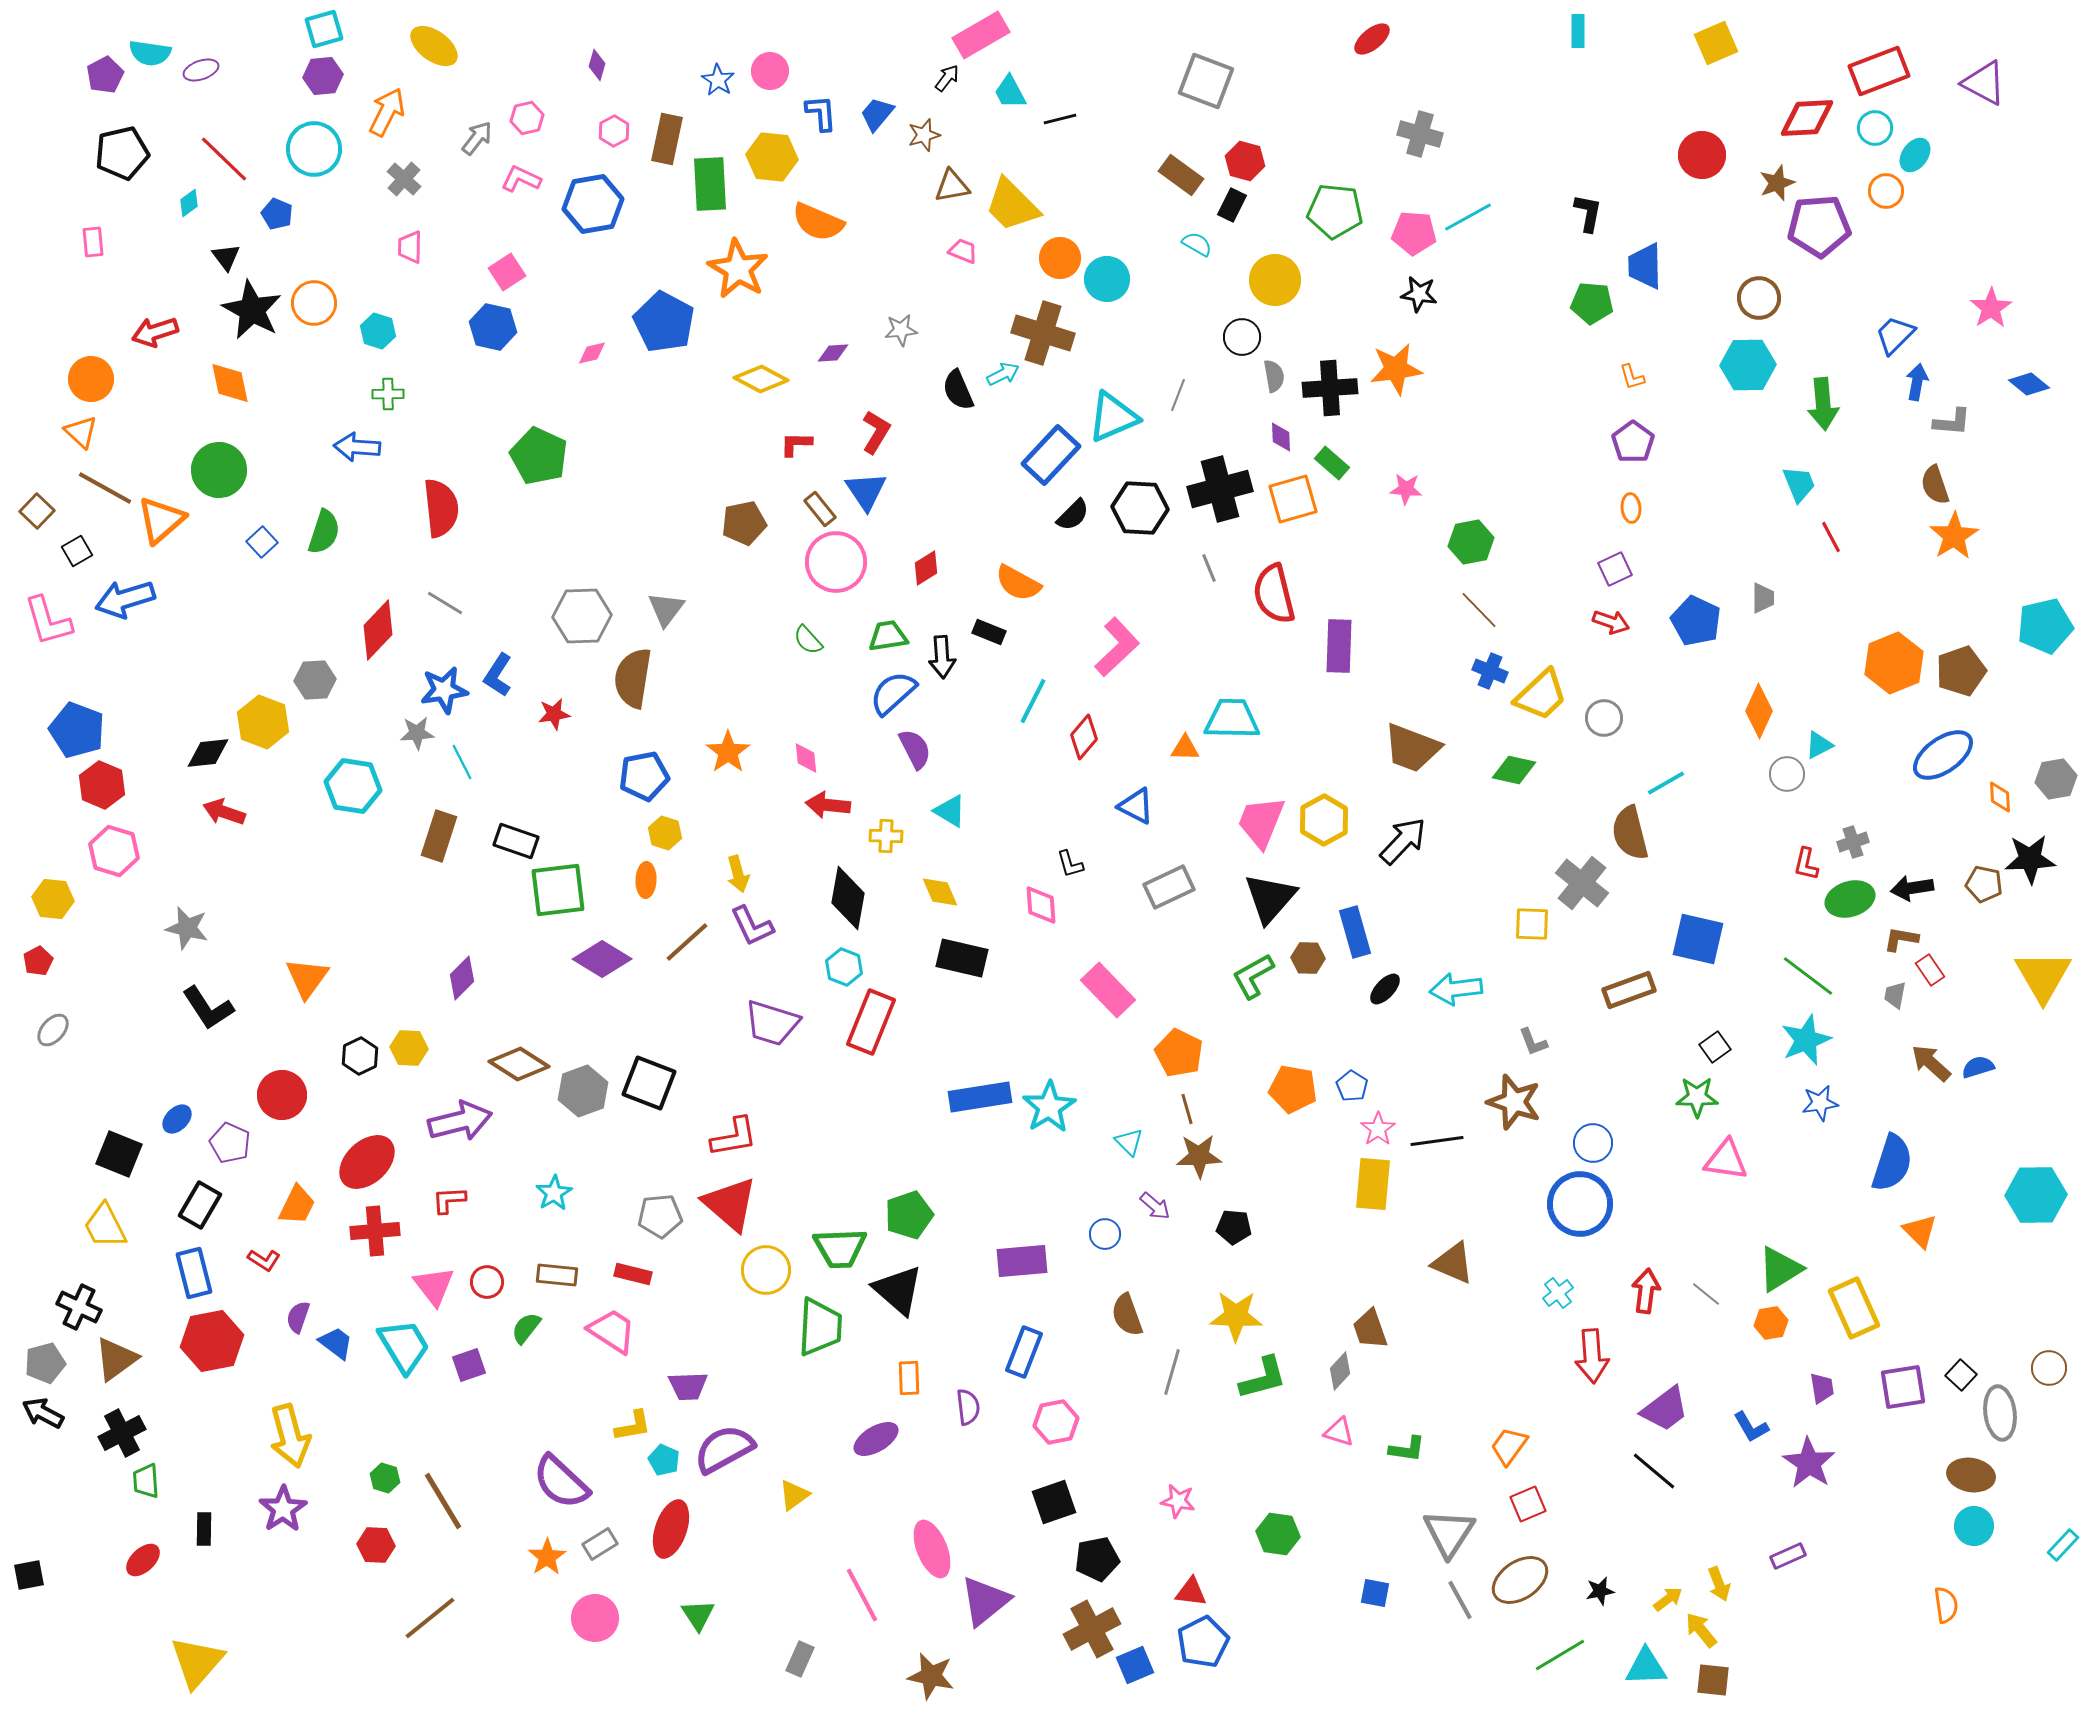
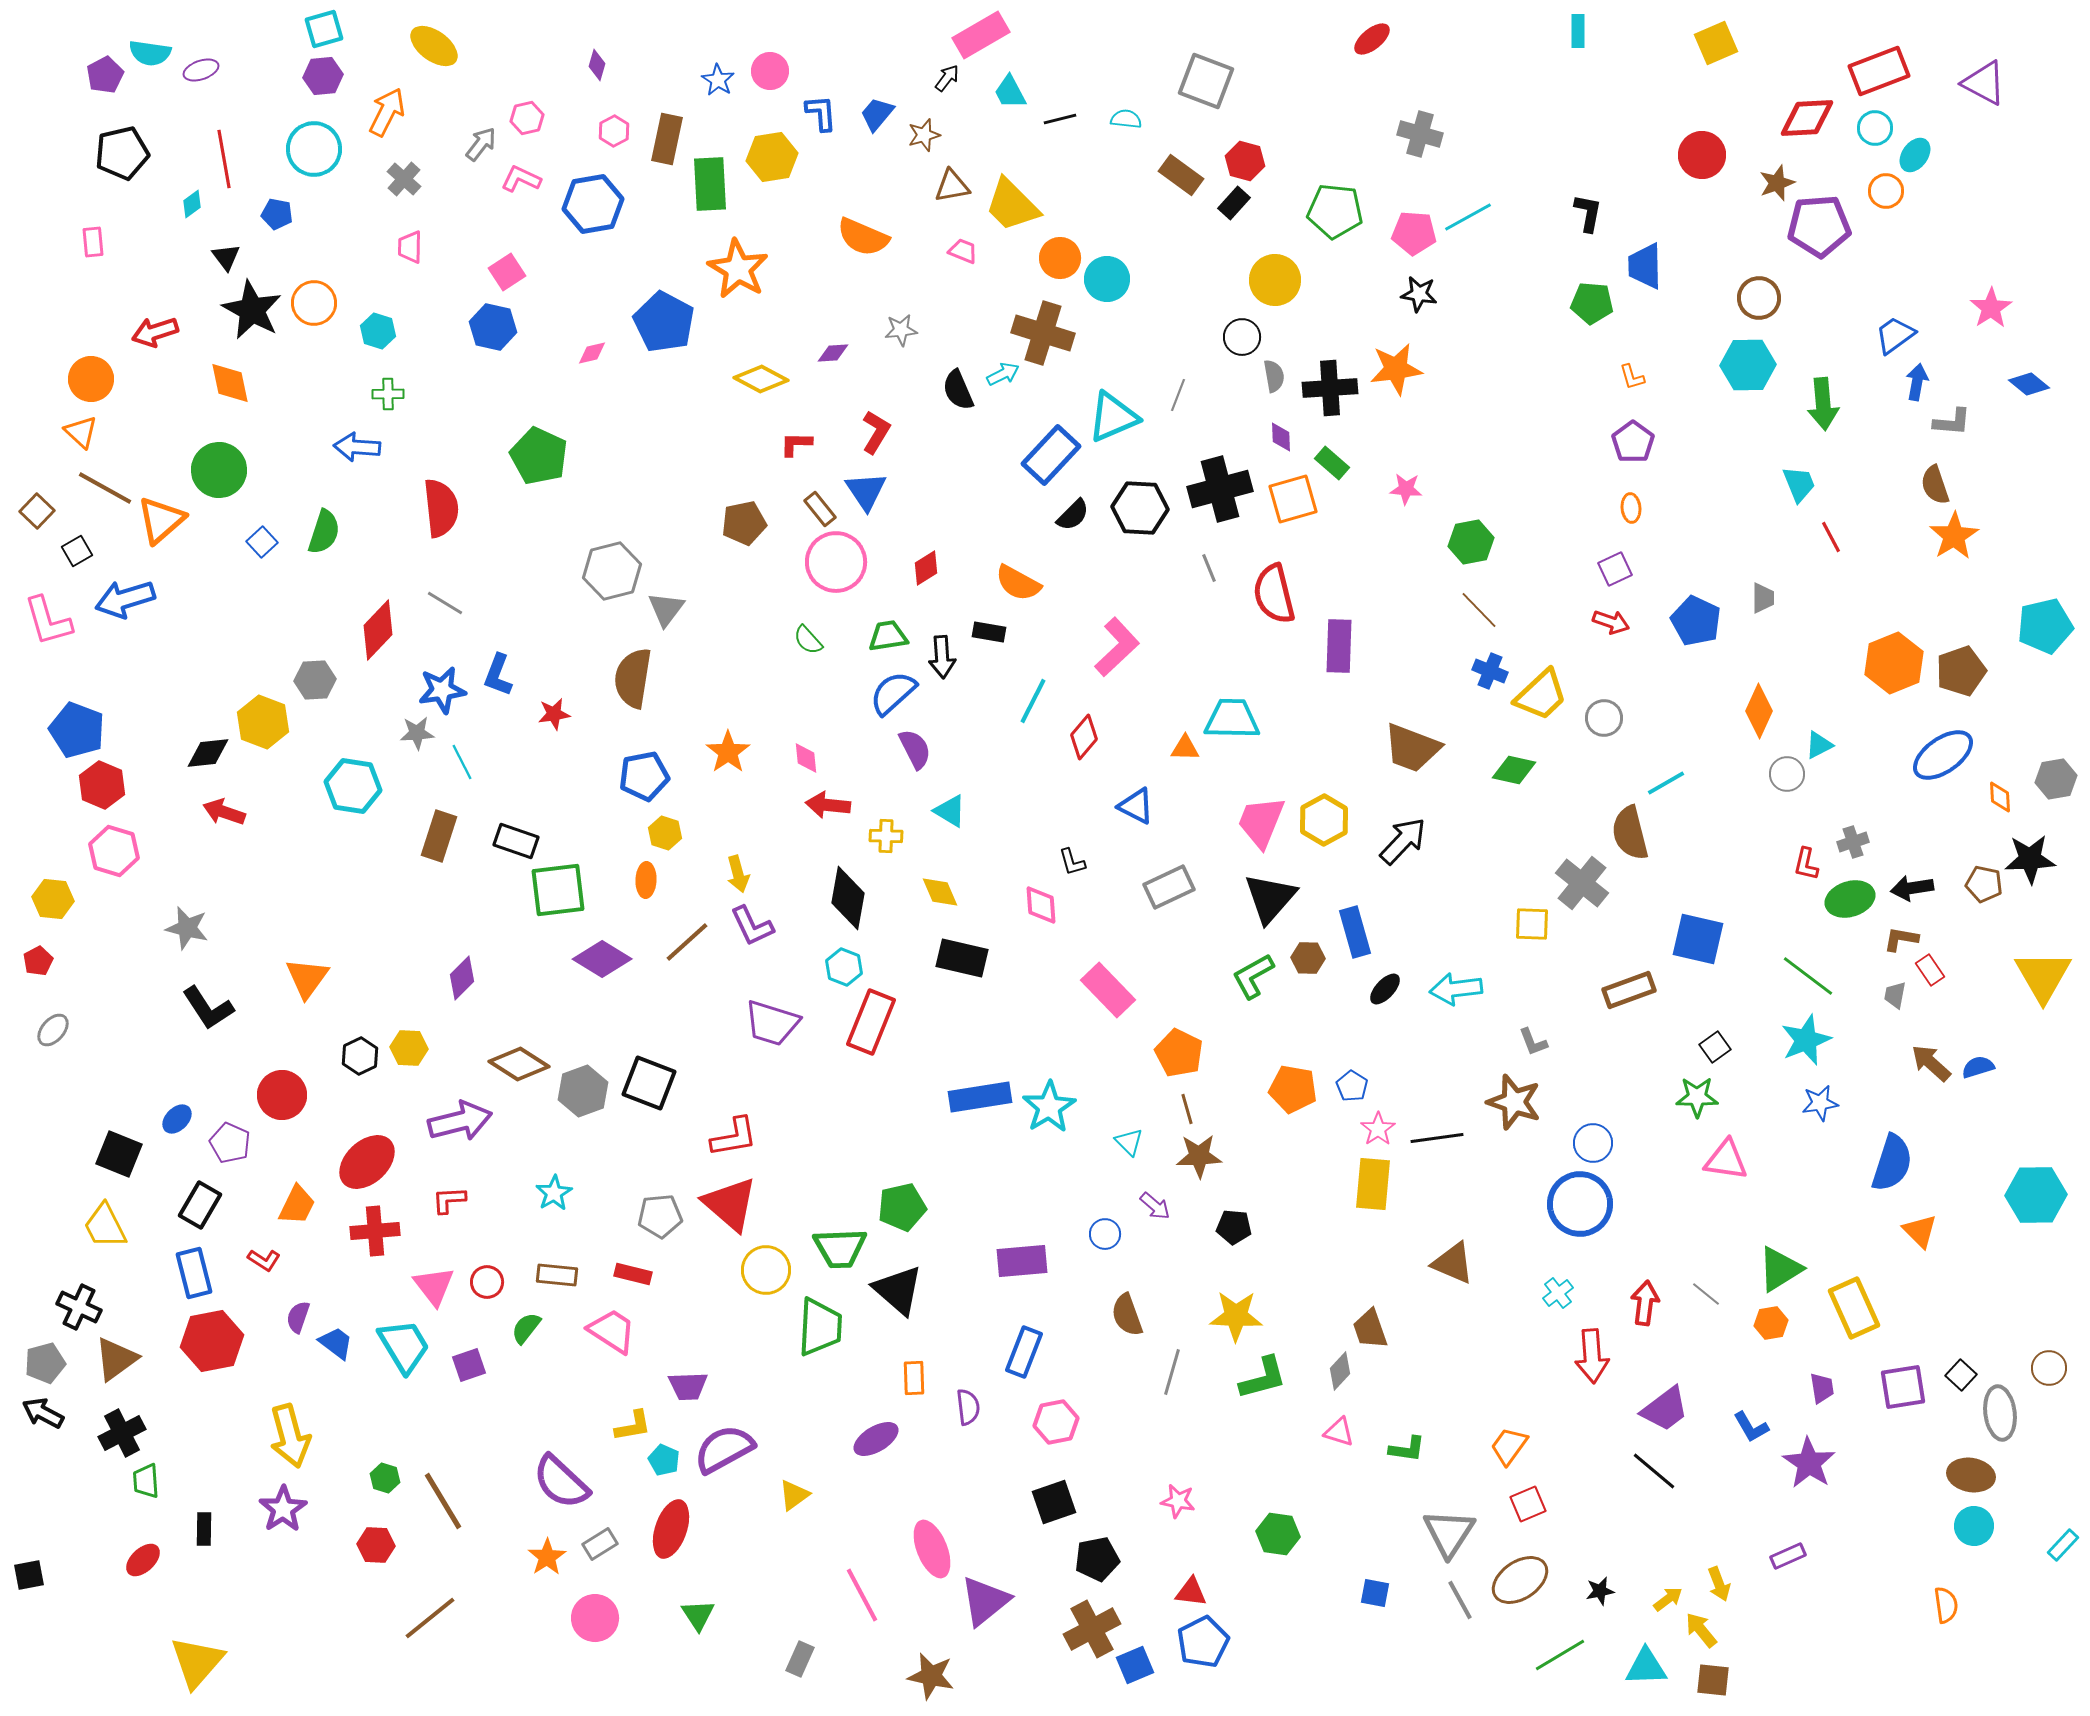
gray arrow at (477, 138): moved 4 px right, 6 px down
yellow hexagon at (772, 157): rotated 15 degrees counterclockwise
red line at (224, 159): rotated 36 degrees clockwise
cyan diamond at (189, 203): moved 3 px right, 1 px down
black rectangle at (1232, 205): moved 2 px right, 2 px up; rotated 16 degrees clockwise
blue pentagon at (277, 214): rotated 12 degrees counterclockwise
orange semicircle at (818, 222): moved 45 px right, 15 px down
cyan semicircle at (1197, 244): moved 71 px left, 125 px up; rotated 24 degrees counterclockwise
blue trapezoid at (1895, 335): rotated 9 degrees clockwise
gray hexagon at (582, 616): moved 30 px right, 45 px up; rotated 12 degrees counterclockwise
black rectangle at (989, 632): rotated 12 degrees counterclockwise
blue L-shape at (498, 675): rotated 12 degrees counterclockwise
blue star at (444, 690): moved 2 px left
black L-shape at (1070, 864): moved 2 px right, 2 px up
black line at (1437, 1141): moved 3 px up
green pentagon at (909, 1215): moved 7 px left, 8 px up; rotated 6 degrees clockwise
red arrow at (1646, 1291): moved 1 px left, 12 px down
orange rectangle at (909, 1378): moved 5 px right
